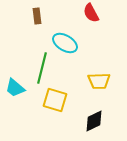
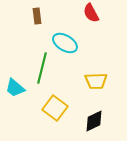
yellow trapezoid: moved 3 px left
yellow square: moved 8 px down; rotated 20 degrees clockwise
